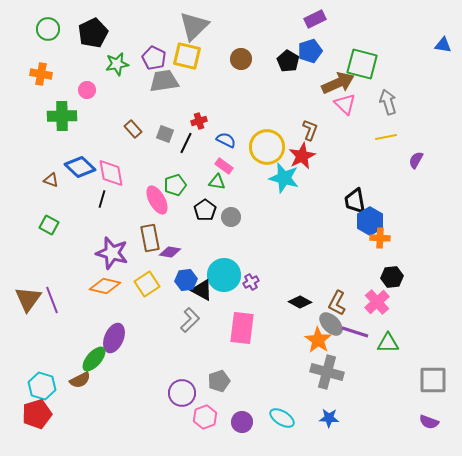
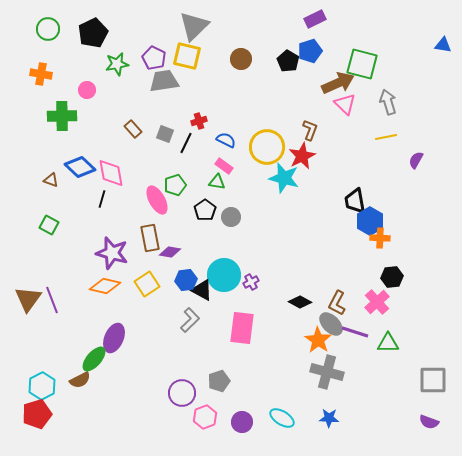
cyan hexagon at (42, 386): rotated 16 degrees clockwise
